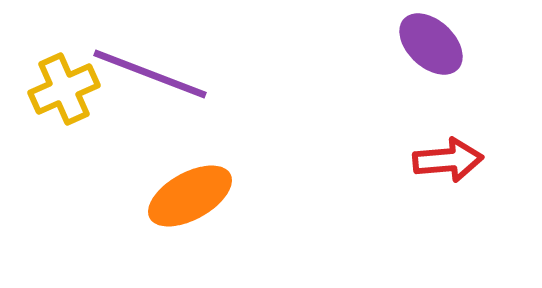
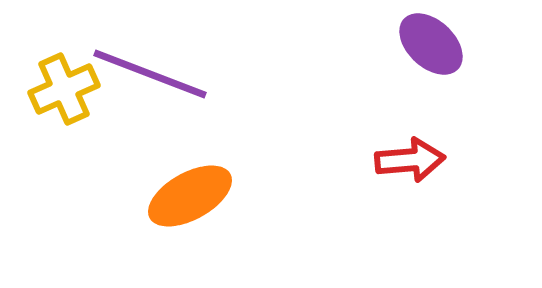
red arrow: moved 38 px left
